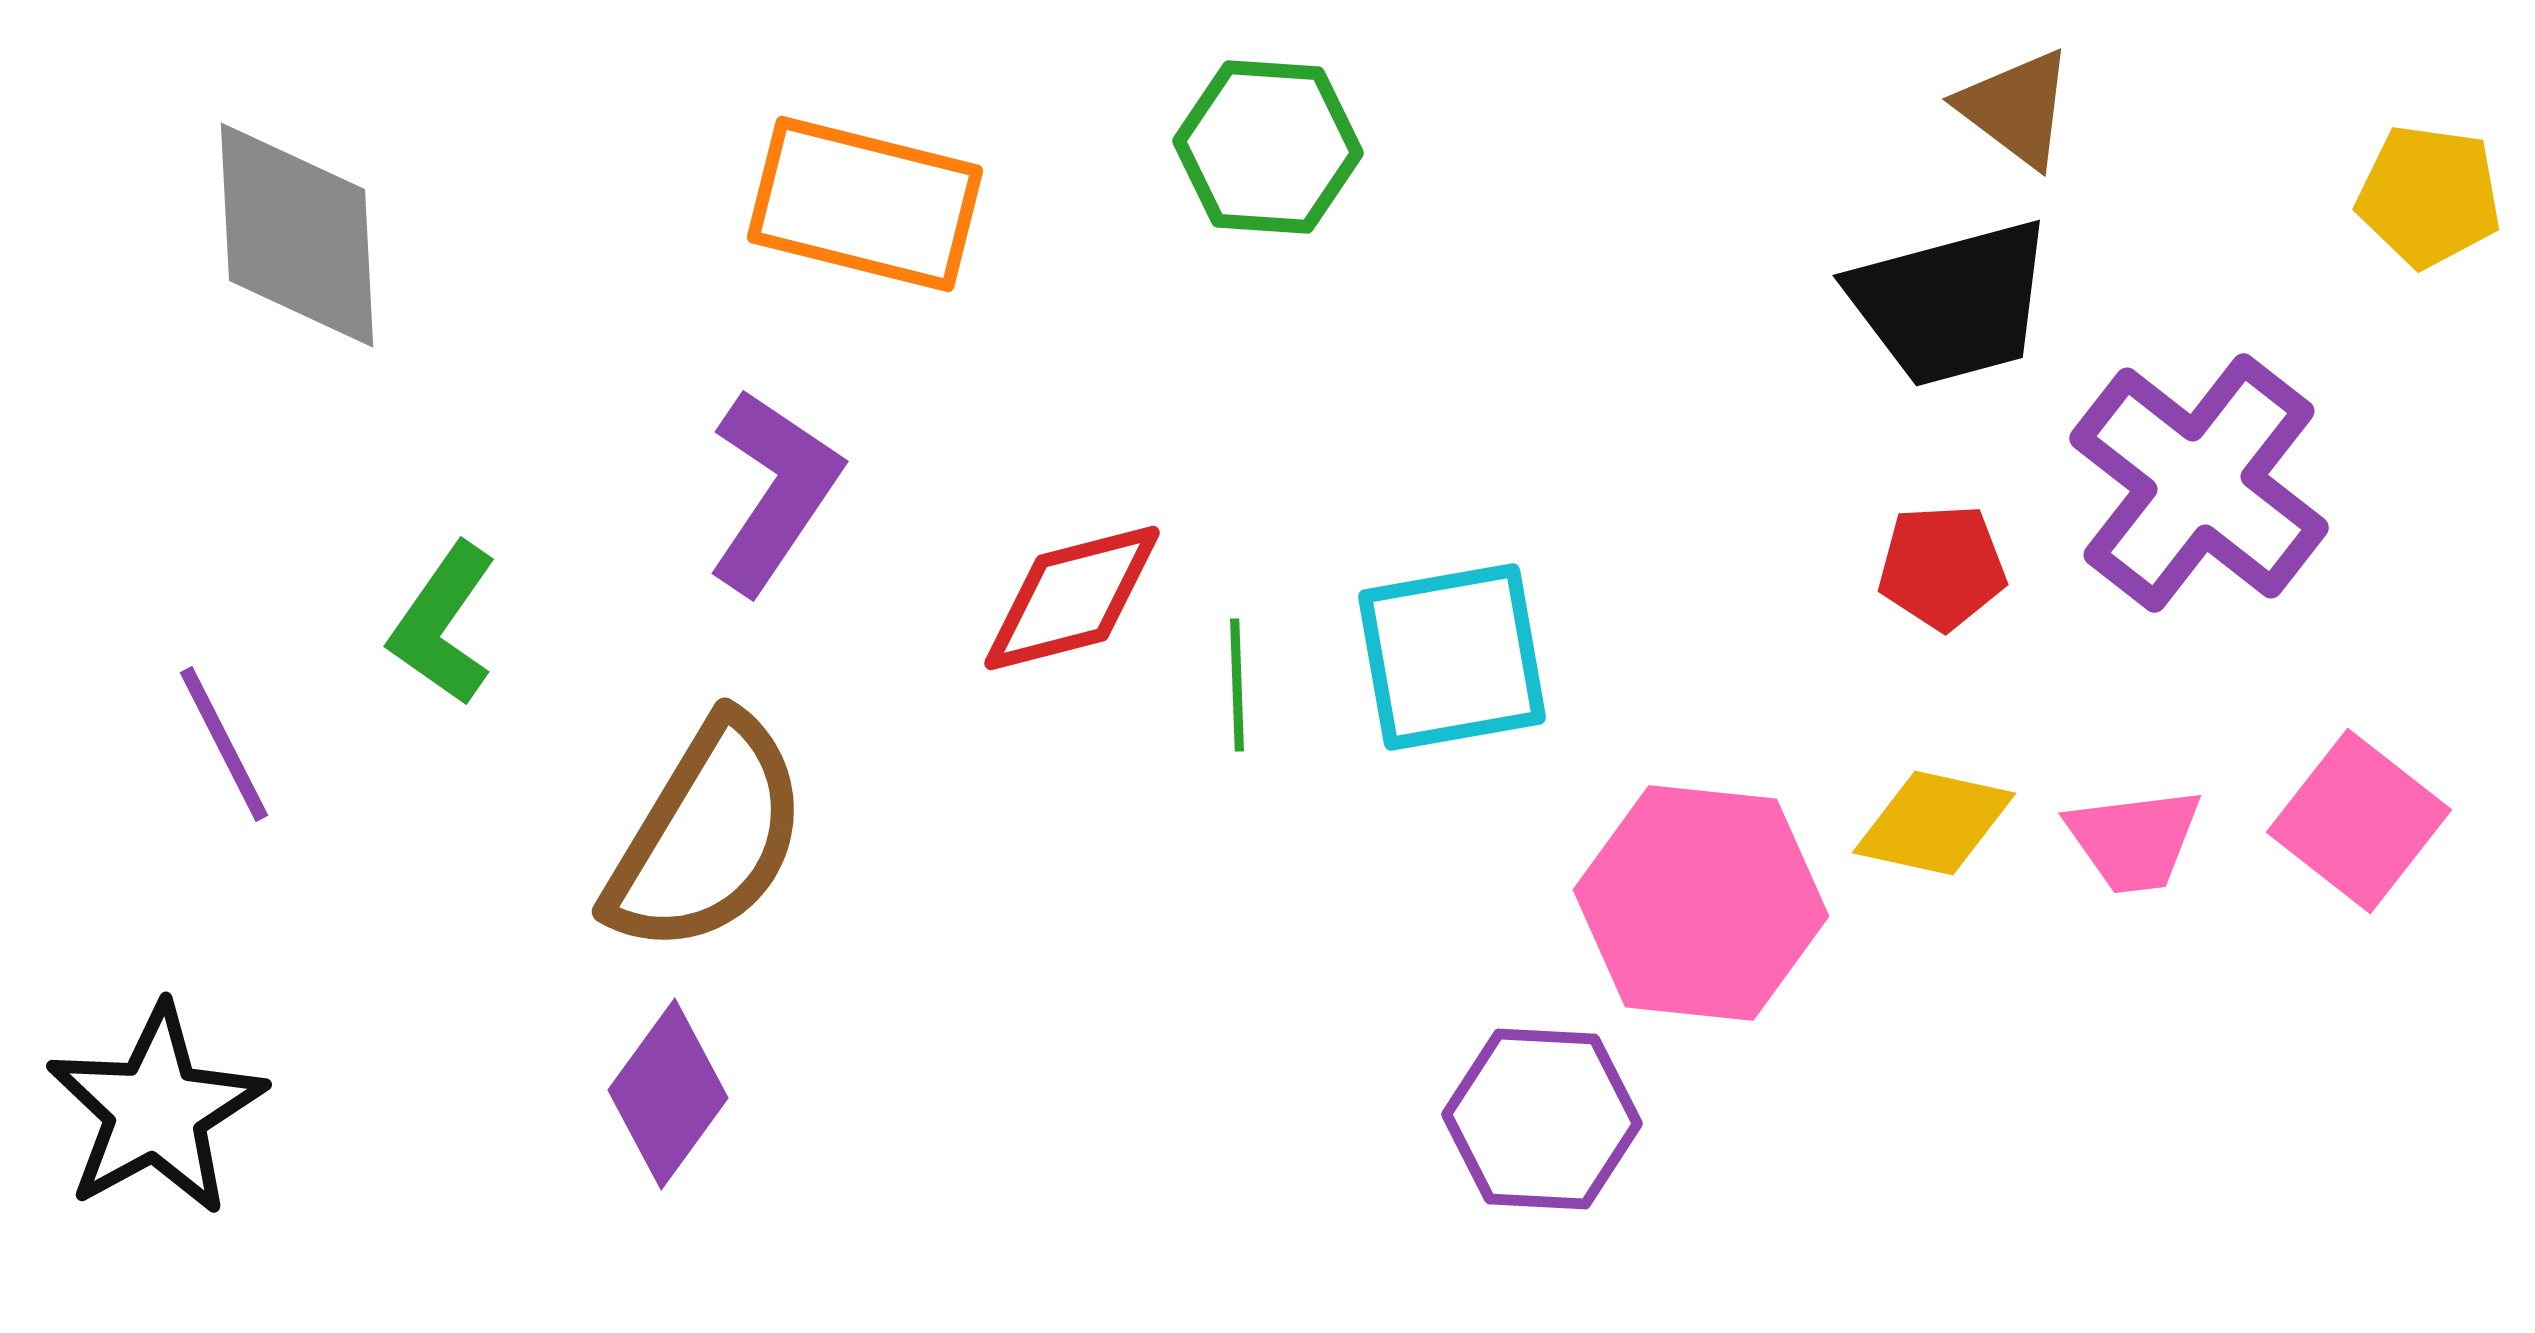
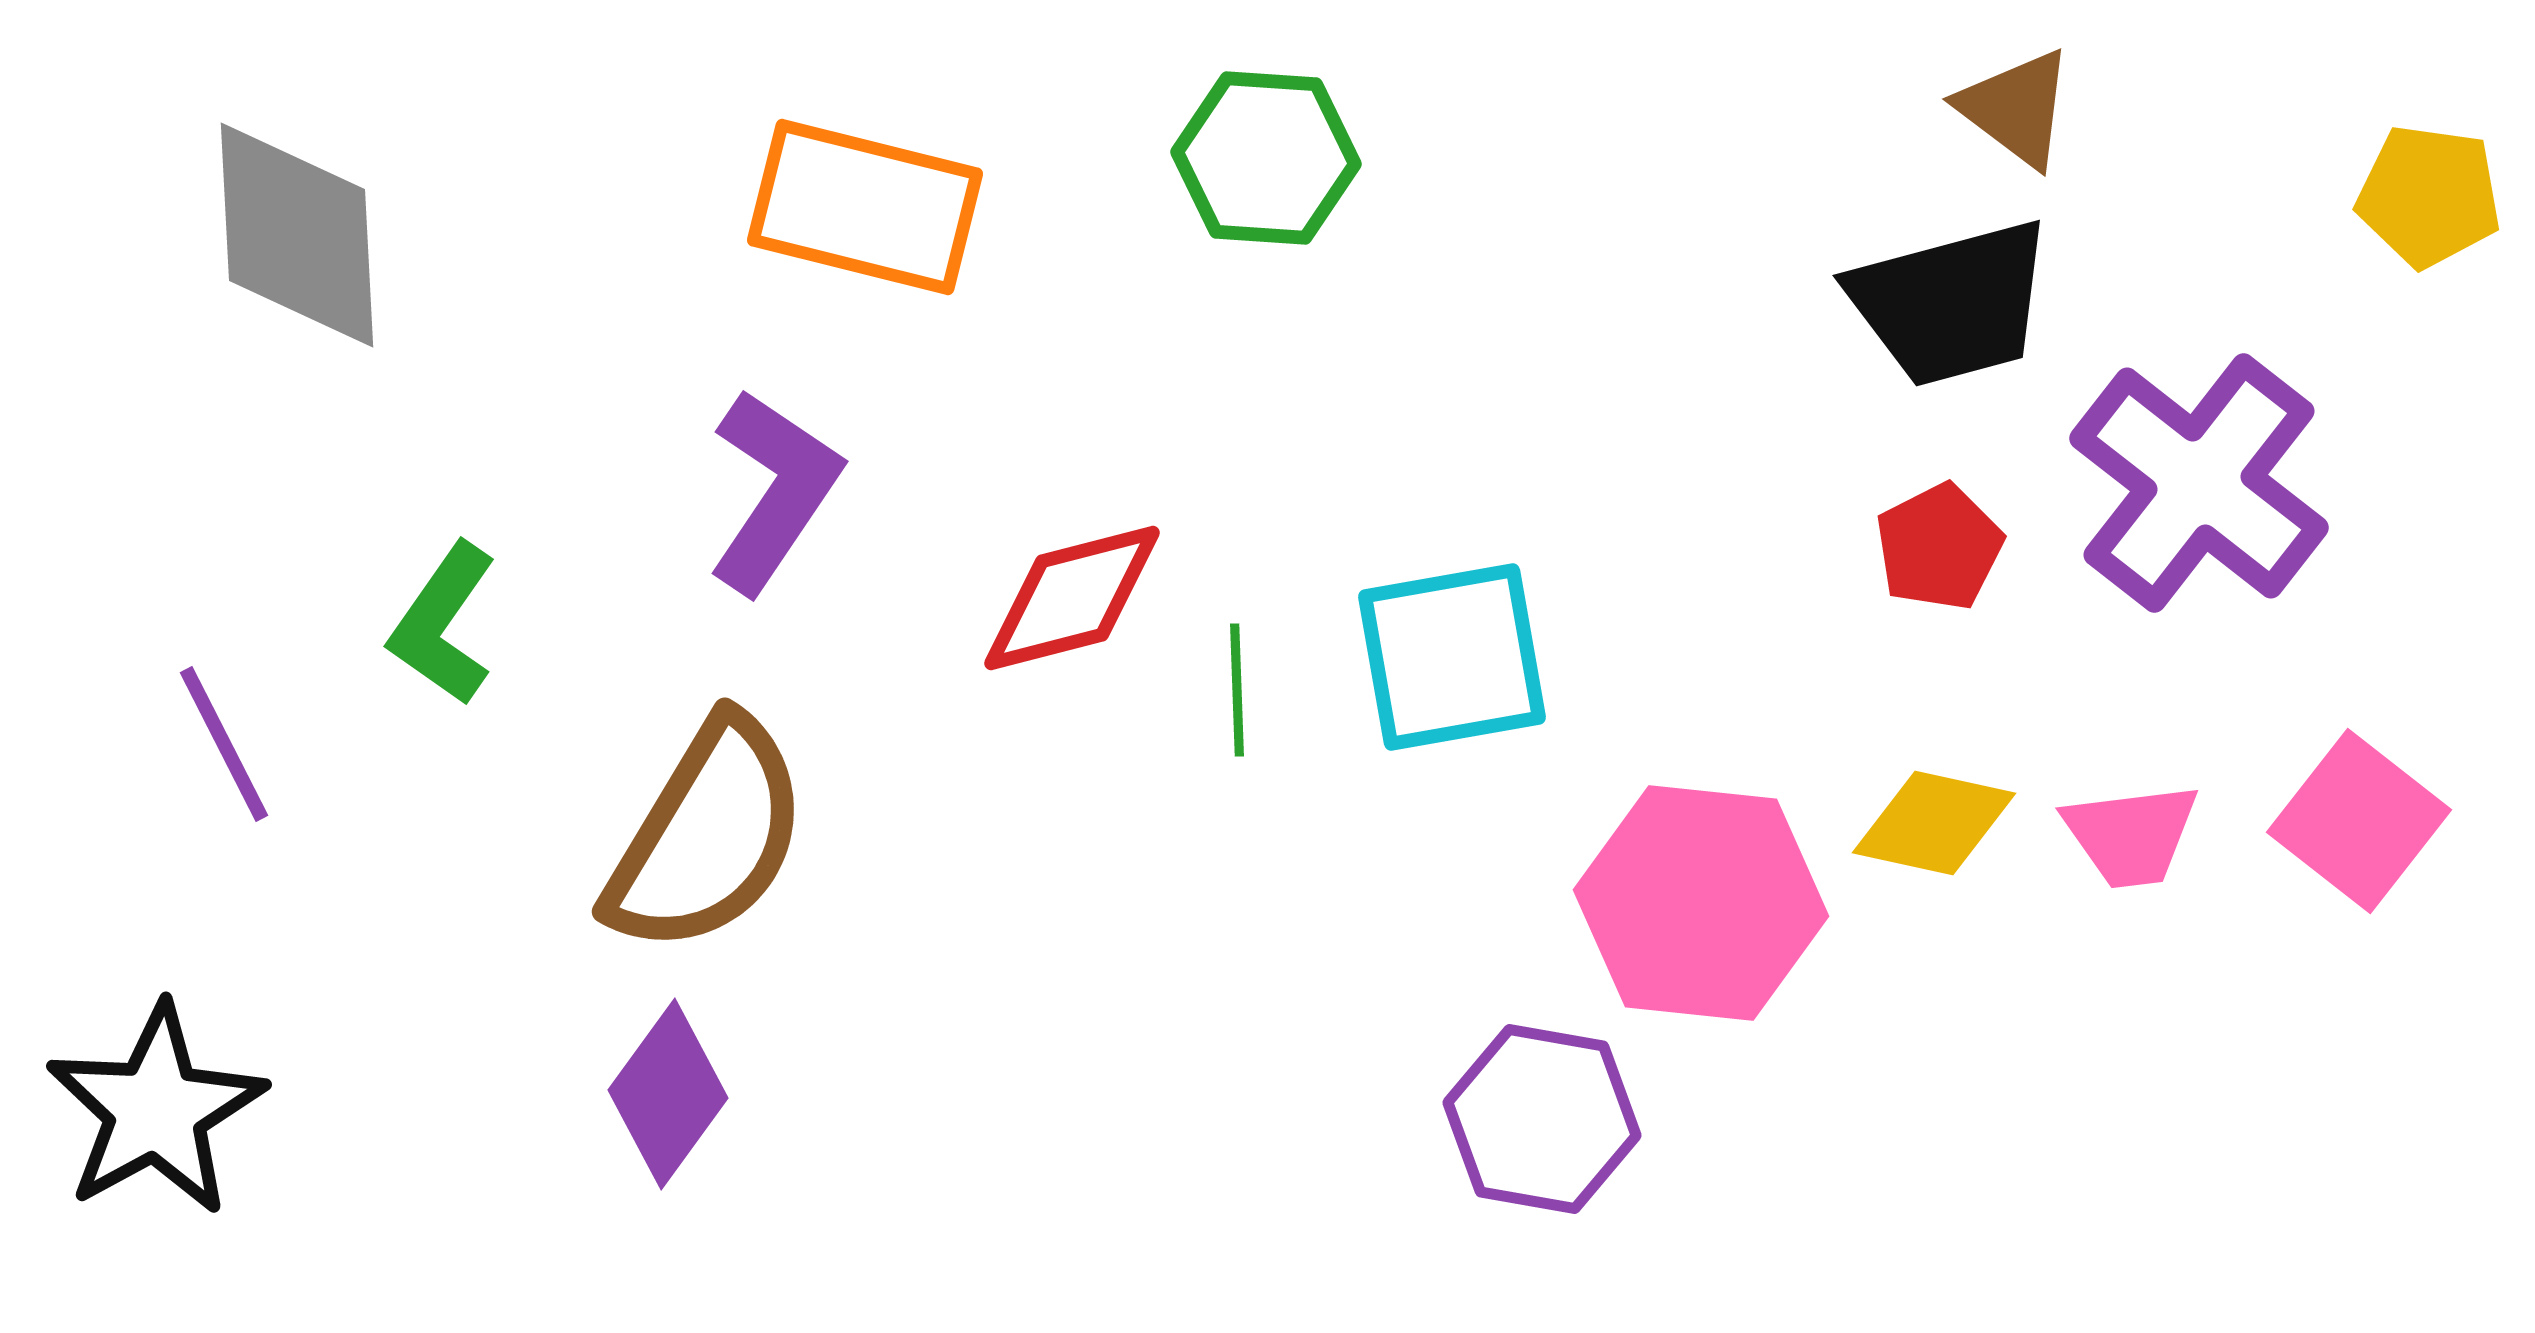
green hexagon: moved 2 px left, 11 px down
orange rectangle: moved 3 px down
red pentagon: moved 3 px left, 20 px up; rotated 24 degrees counterclockwise
green line: moved 5 px down
pink trapezoid: moved 3 px left, 5 px up
purple hexagon: rotated 7 degrees clockwise
